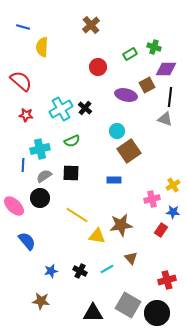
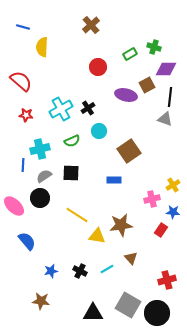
black cross at (85, 108): moved 3 px right; rotated 16 degrees clockwise
cyan circle at (117, 131): moved 18 px left
